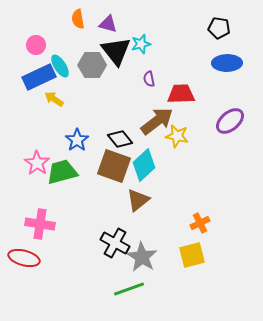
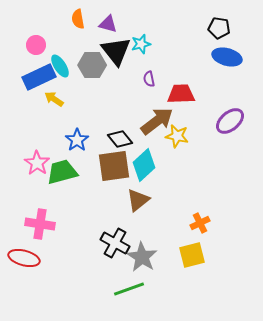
blue ellipse: moved 6 px up; rotated 16 degrees clockwise
brown square: rotated 28 degrees counterclockwise
